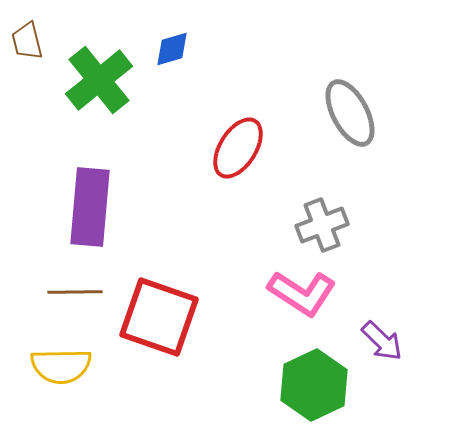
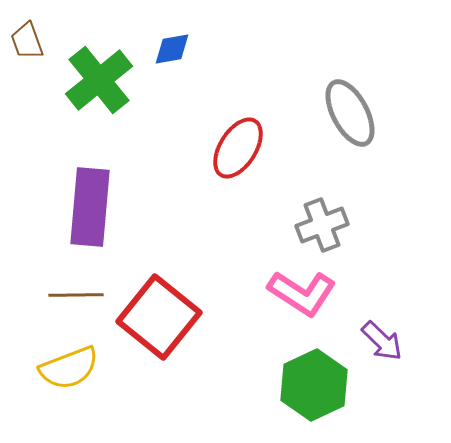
brown trapezoid: rotated 6 degrees counterclockwise
blue diamond: rotated 6 degrees clockwise
brown line: moved 1 px right, 3 px down
red square: rotated 20 degrees clockwise
yellow semicircle: moved 8 px right, 2 px down; rotated 20 degrees counterclockwise
